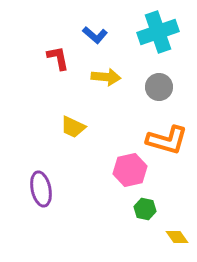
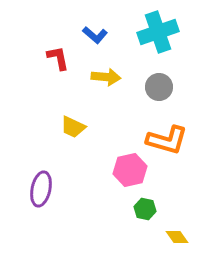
purple ellipse: rotated 24 degrees clockwise
